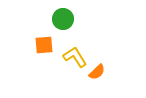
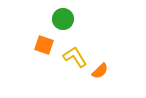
orange square: rotated 24 degrees clockwise
orange semicircle: moved 3 px right, 1 px up
